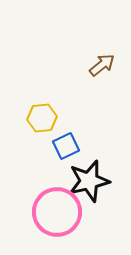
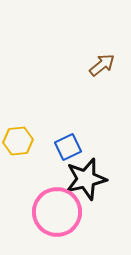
yellow hexagon: moved 24 px left, 23 px down
blue square: moved 2 px right, 1 px down
black star: moved 3 px left, 2 px up
